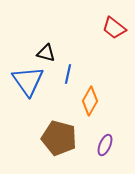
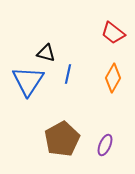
red trapezoid: moved 1 px left, 5 px down
blue triangle: rotated 8 degrees clockwise
orange diamond: moved 23 px right, 23 px up
brown pentagon: moved 3 px right, 1 px down; rotated 28 degrees clockwise
